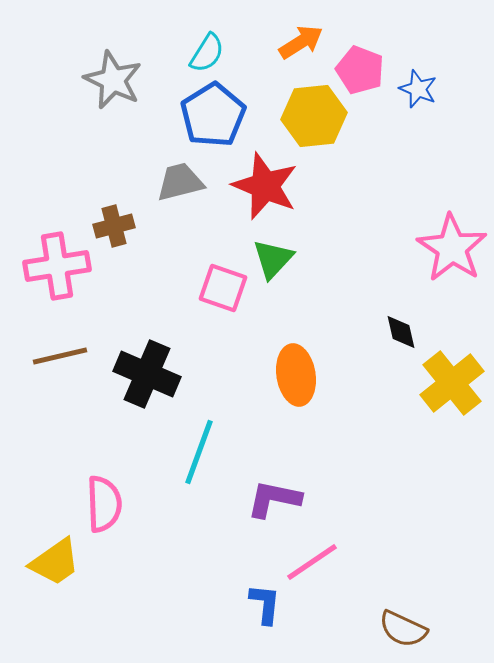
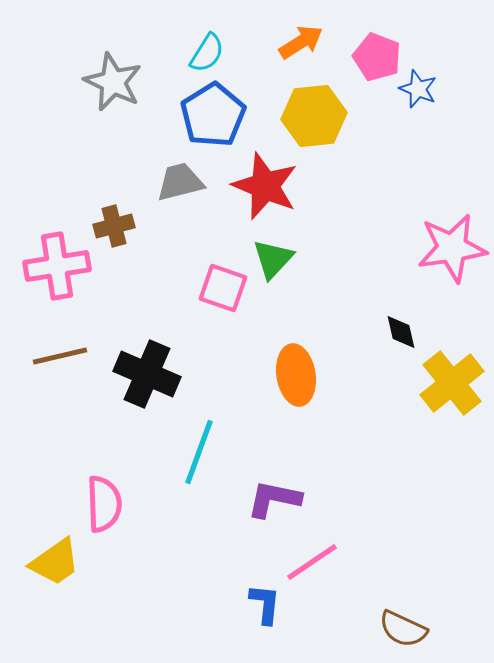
pink pentagon: moved 17 px right, 13 px up
gray star: moved 2 px down
pink star: rotated 30 degrees clockwise
